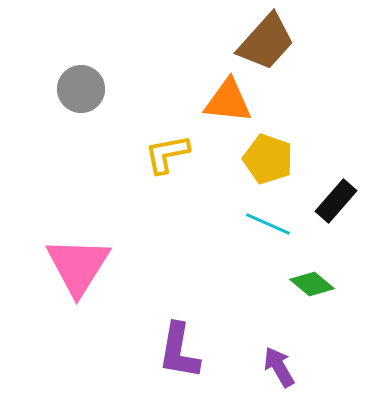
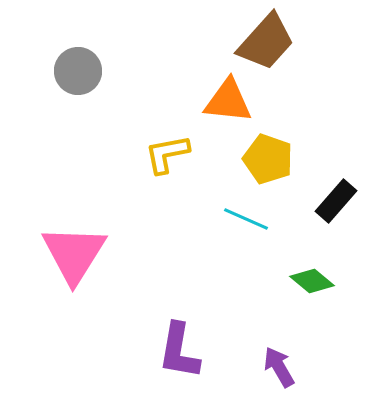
gray circle: moved 3 px left, 18 px up
cyan line: moved 22 px left, 5 px up
pink triangle: moved 4 px left, 12 px up
green diamond: moved 3 px up
